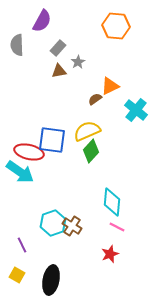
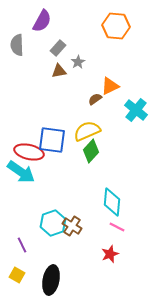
cyan arrow: moved 1 px right
